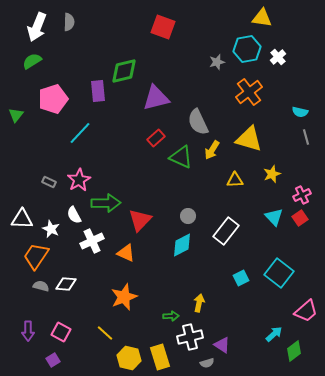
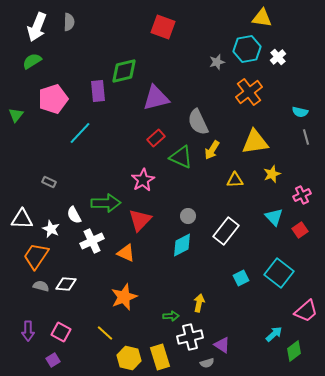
yellow triangle at (249, 139): moved 6 px right, 3 px down; rotated 24 degrees counterclockwise
pink star at (79, 180): moved 64 px right
red square at (300, 218): moved 12 px down
